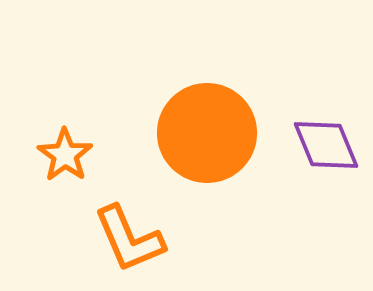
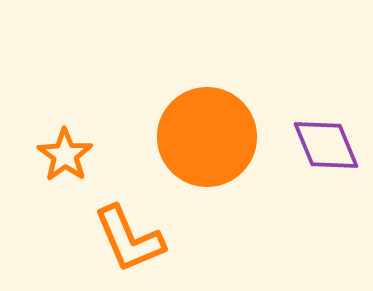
orange circle: moved 4 px down
